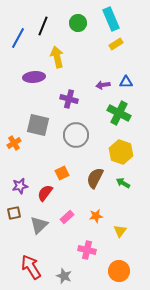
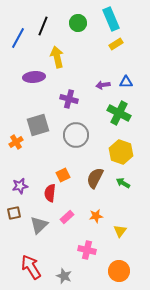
gray square: rotated 30 degrees counterclockwise
orange cross: moved 2 px right, 1 px up
orange square: moved 1 px right, 2 px down
red semicircle: moved 5 px right; rotated 30 degrees counterclockwise
